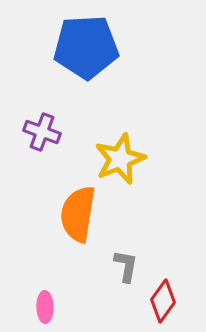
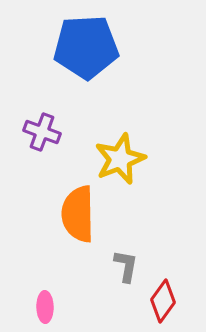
orange semicircle: rotated 10 degrees counterclockwise
